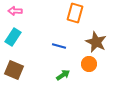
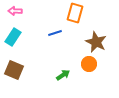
blue line: moved 4 px left, 13 px up; rotated 32 degrees counterclockwise
